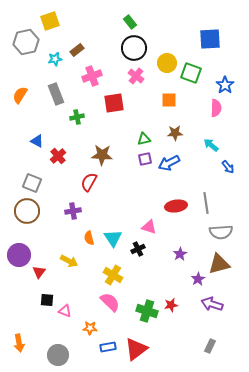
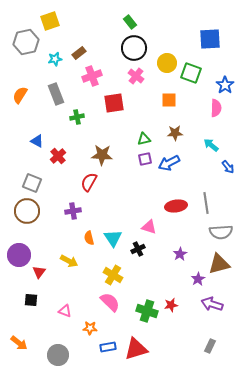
brown rectangle at (77, 50): moved 2 px right, 3 px down
black square at (47, 300): moved 16 px left
orange arrow at (19, 343): rotated 42 degrees counterclockwise
red triangle at (136, 349): rotated 20 degrees clockwise
